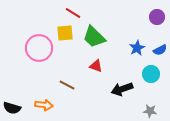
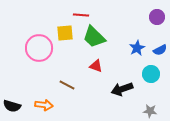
red line: moved 8 px right, 2 px down; rotated 28 degrees counterclockwise
black semicircle: moved 2 px up
